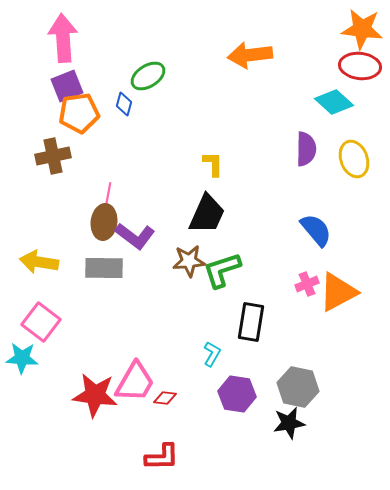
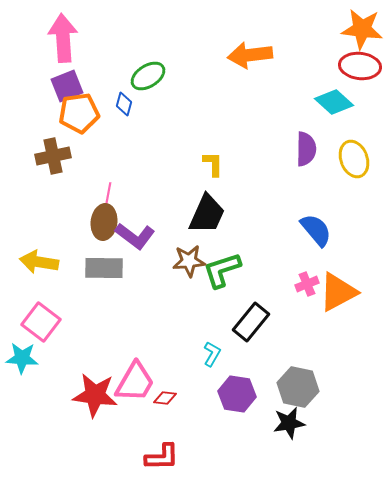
black rectangle: rotated 30 degrees clockwise
